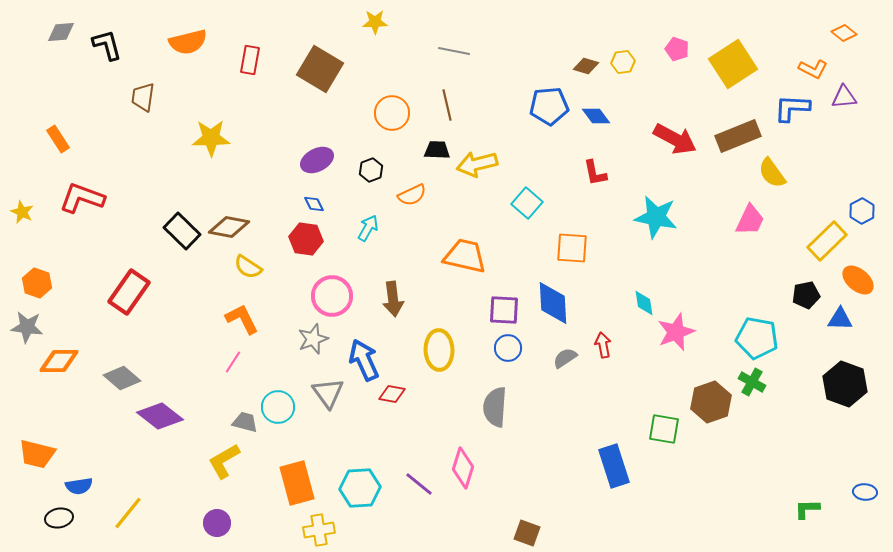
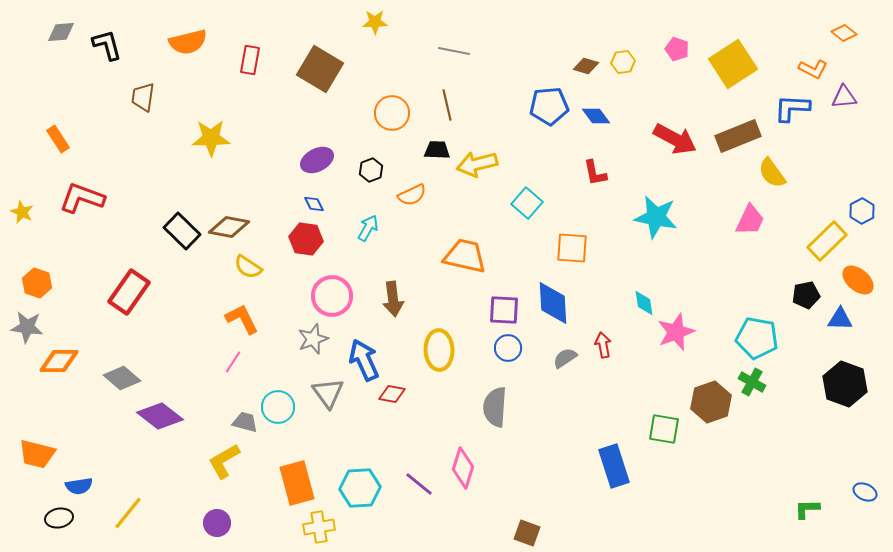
blue ellipse at (865, 492): rotated 20 degrees clockwise
yellow cross at (319, 530): moved 3 px up
